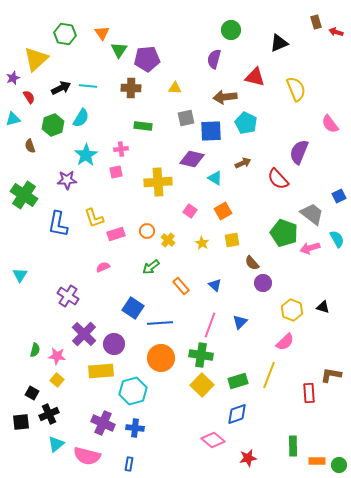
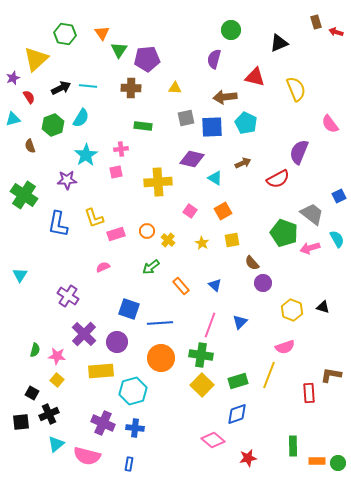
blue square at (211, 131): moved 1 px right, 4 px up
red semicircle at (278, 179): rotated 75 degrees counterclockwise
blue square at (133, 308): moved 4 px left, 1 px down; rotated 15 degrees counterclockwise
pink semicircle at (285, 342): moved 5 px down; rotated 24 degrees clockwise
purple circle at (114, 344): moved 3 px right, 2 px up
green circle at (339, 465): moved 1 px left, 2 px up
